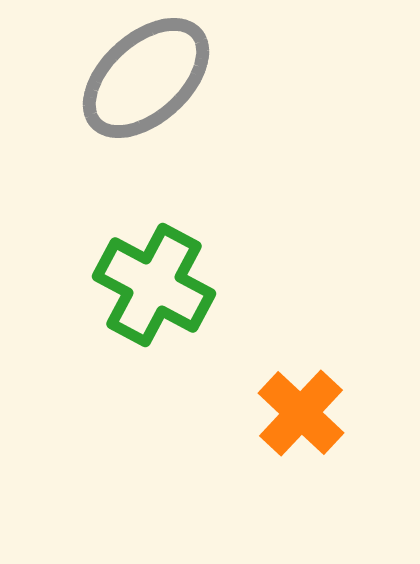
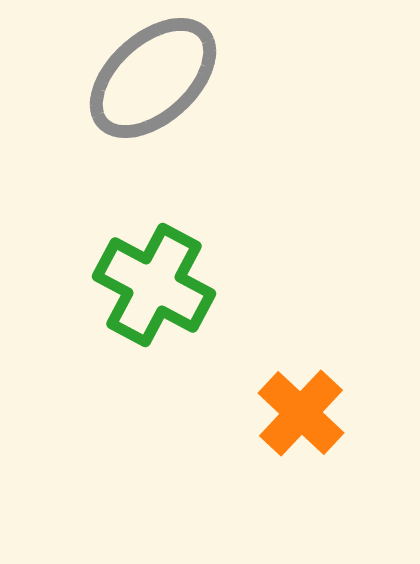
gray ellipse: moved 7 px right
